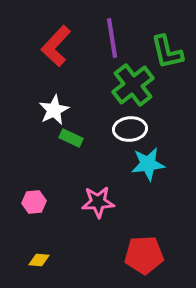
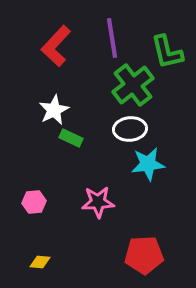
yellow diamond: moved 1 px right, 2 px down
